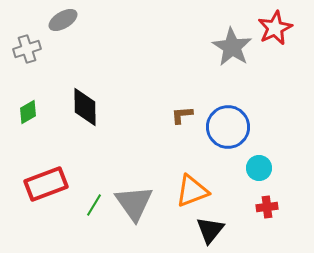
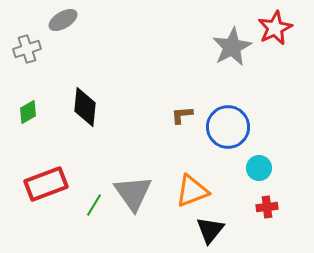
gray star: rotated 12 degrees clockwise
black diamond: rotated 6 degrees clockwise
gray triangle: moved 1 px left, 10 px up
